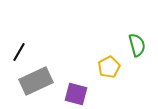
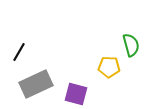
green semicircle: moved 6 px left
yellow pentagon: rotated 30 degrees clockwise
gray rectangle: moved 3 px down
